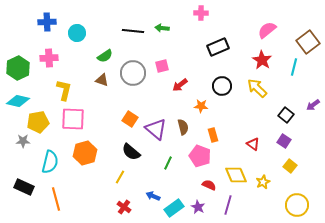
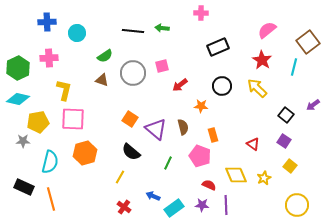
cyan diamond at (18, 101): moved 2 px up
yellow star at (263, 182): moved 1 px right, 4 px up
orange line at (56, 199): moved 5 px left
purple line at (228, 205): moved 2 px left; rotated 18 degrees counterclockwise
purple star at (198, 207): moved 4 px right, 2 px up; rotated 24 degrees counterclockwise
